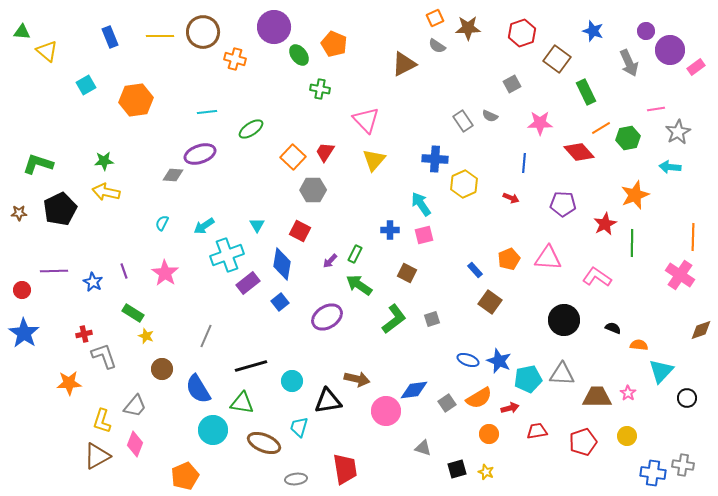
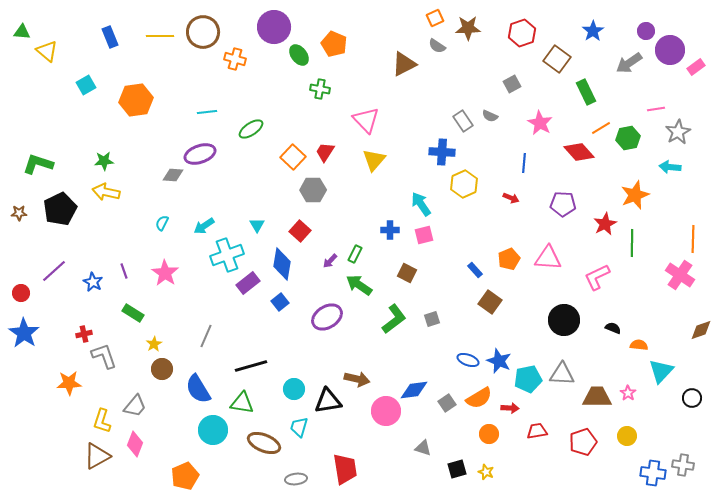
blue star at (593, 31): rotated 20 degrees clockwise
gray arrow at (629, 63): rotated 80 degrees clockwise
pink star at (540, 123): rotated 30 degrees clockwise
blue cross at (435, 159): moved 7 px right, 7 px up
red square at (300, 231): rotated 15 degrees clockwise
orange line at (693, 237): moved 2 px down
purple line at (54, 271): rotated 40 degrees counterclockwise
pink L-shape at (597, 277): rotated 60 degrees counterclockwise
red circle at (22, 290): moved 1 px left, 3 px down
yellow star at (146, 336): moved 8 px right, 8 px down; rotated 21 degrees clockwise
cyan circle at (292, 381): moved 2 px right, 8 px down
black circle at (687, 398): moved 5 px right
red arrow at (510, 408): rotated 18 degrees clockwise
